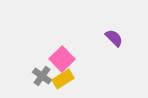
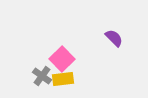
yellow rectangle: rotated 25 degrees clockwise
